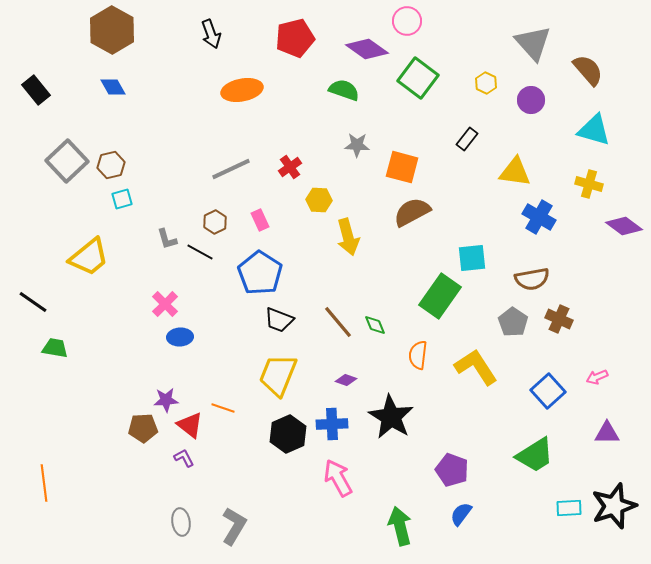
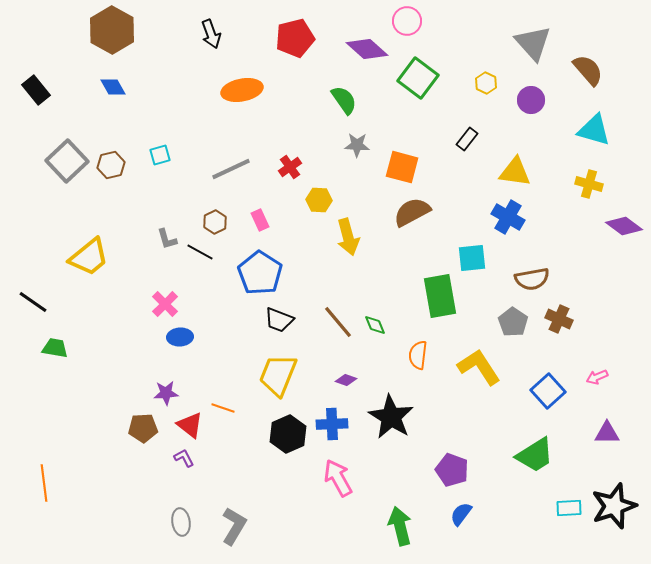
purple diamond at (367, 49): rotated 6 degrees clockwise
green semicircle at (344, 90): moved 10 px down; rotated 36 degrees clockwise
cyan square at (122, 199): moved 38 px right, 44 px up
blue cross at (539, 217): moved 31 px left
green rectangle at (440, 296): rotated 45 degrees counterclockwise
yellow L-shape at (476, 367): moved 3 px right
purple star at (166, 400): moved 7 px up
